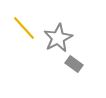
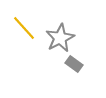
gray star: moved 2 px right
